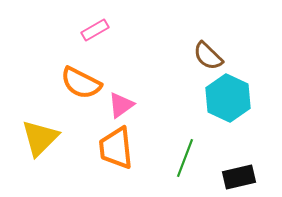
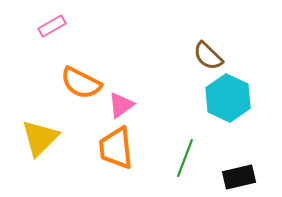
pink rectangle: moved 43 px left, 4 px up
